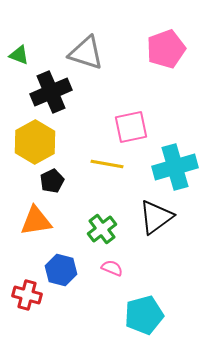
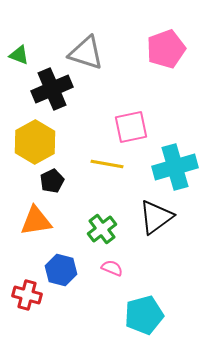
black cross: moved 1 px right, 3 px up
